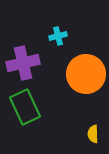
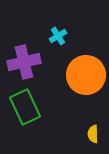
cyan cross: rotated 18 degrees counterclockwise
purple cross: moved 1 px right, 1 px up
orange circle: moved 1 px down
